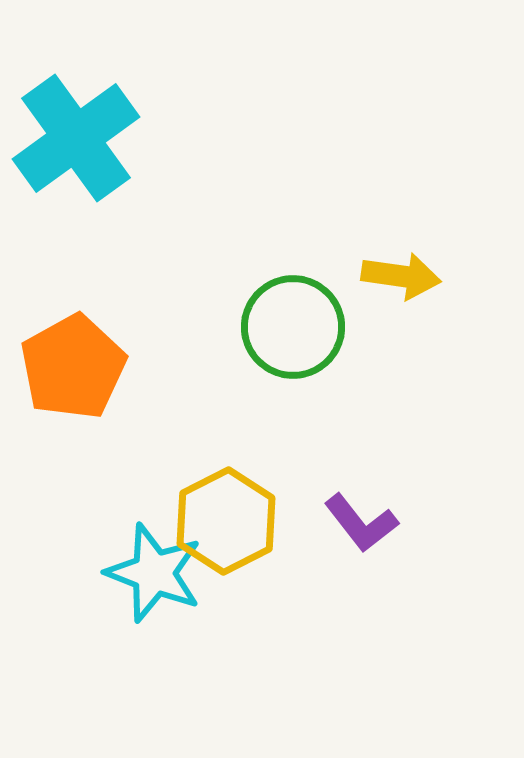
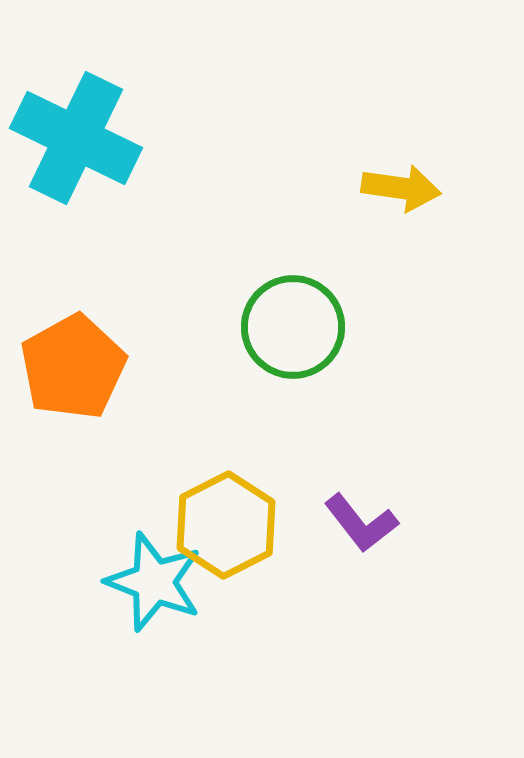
cyan cross: rotated 28 degrees counterclockwise
yellow arrow: moved 88 px up
yellow hexagon: moved 4 px down
cyan star: moved 9 px down
